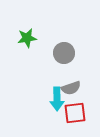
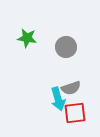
green star: rotated 18 degrees clockwise
gray circle: moved 2 px right, 6 px up
cyan arrow: moved 1 px right; rotated 15 degrees counterclockwise
